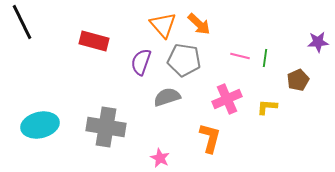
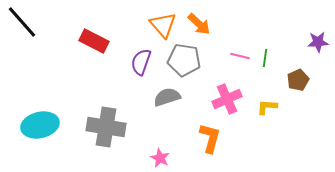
black line: rotated 15 degrees counterclockwise
red rectangle: rotated 12 degrees clockwise
